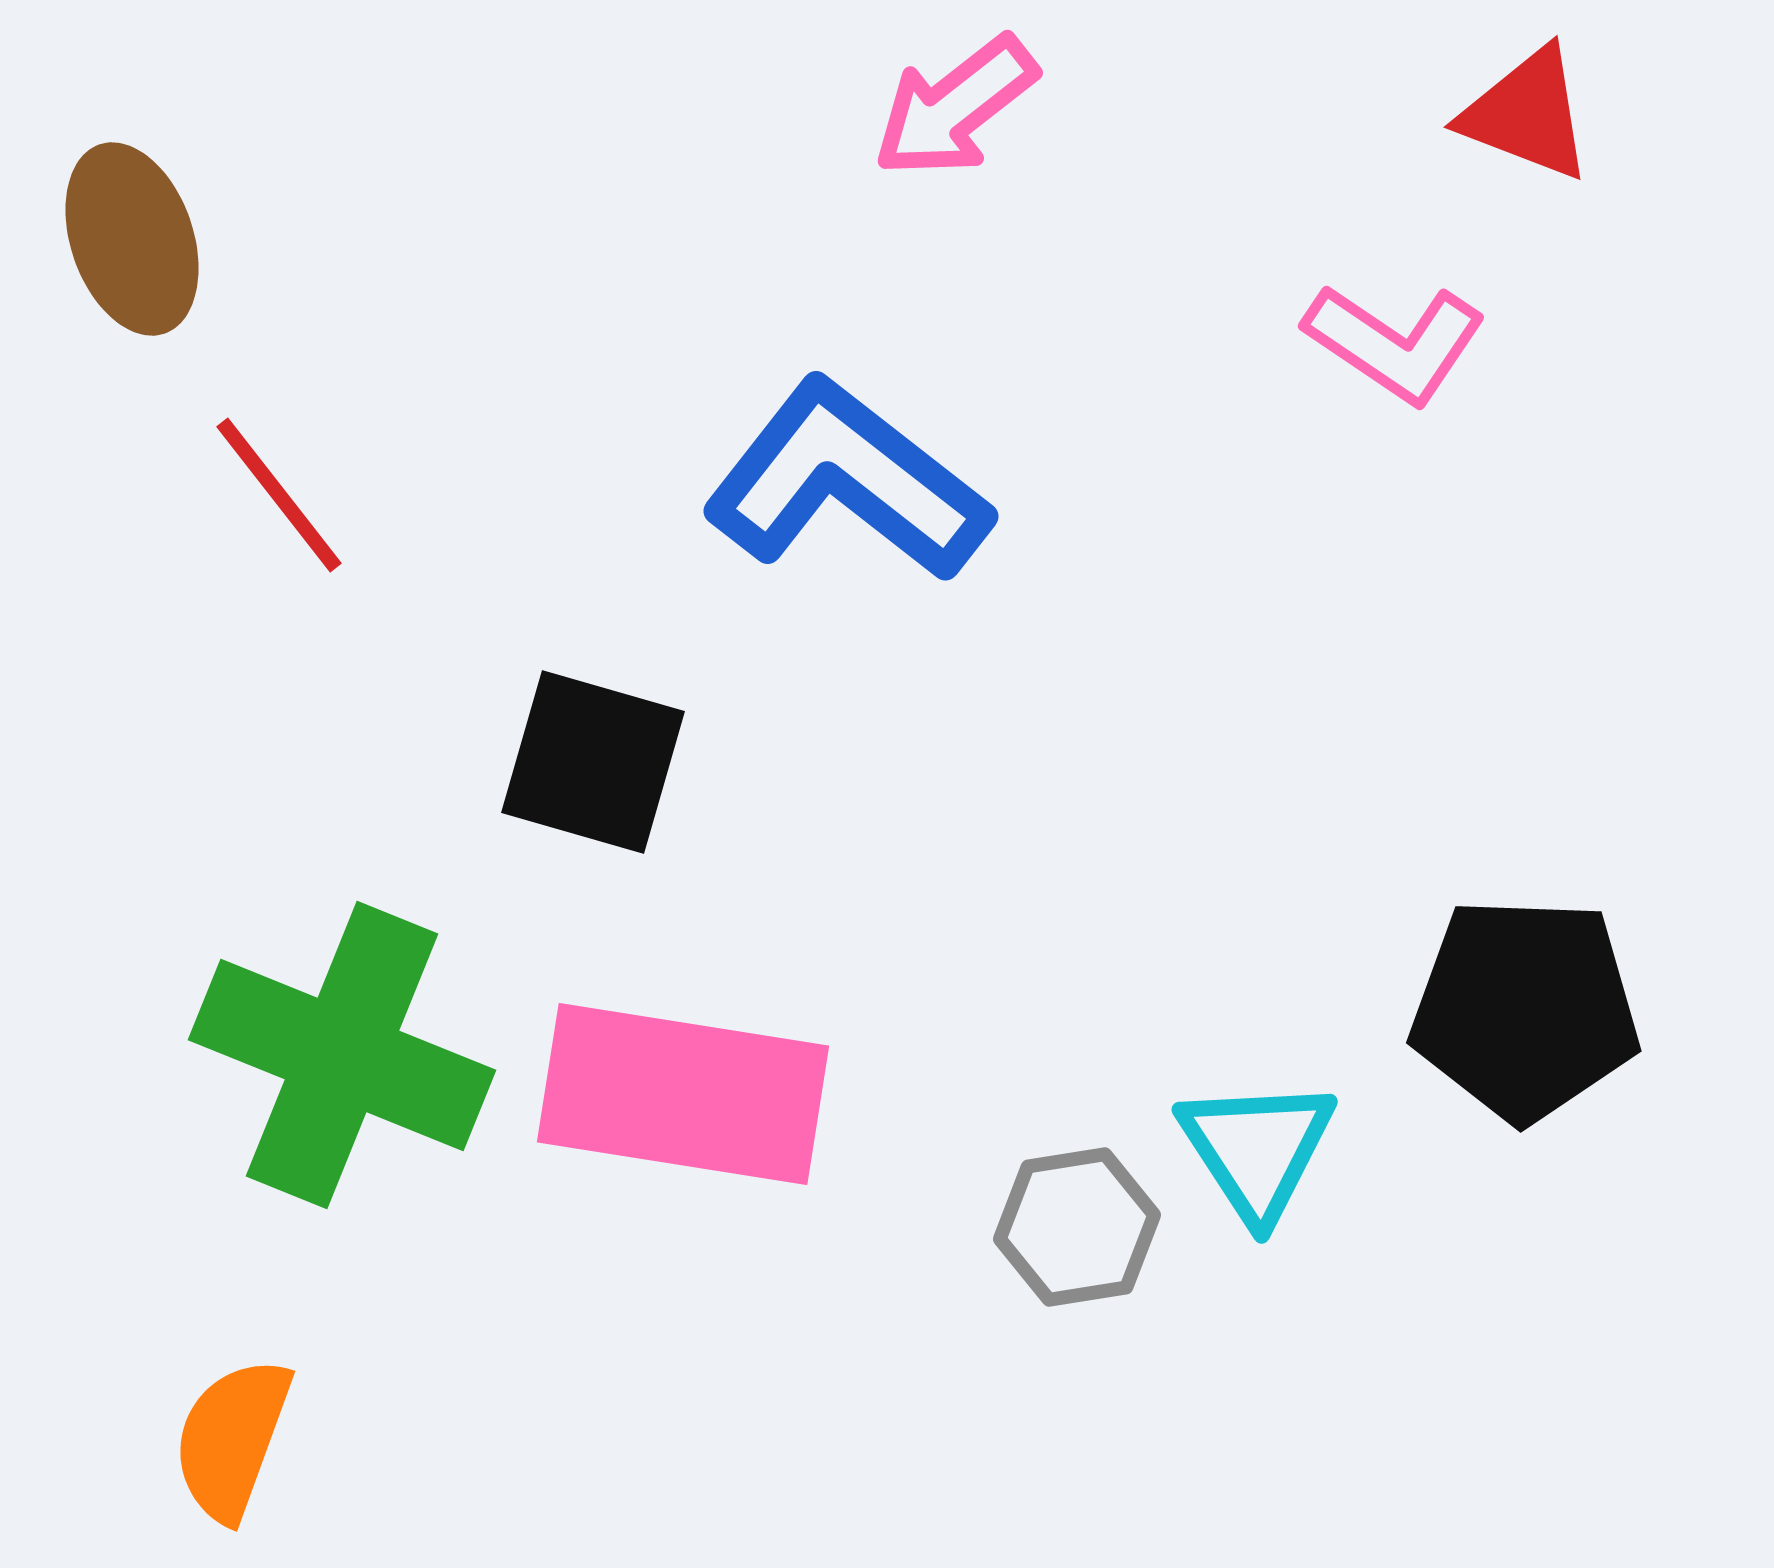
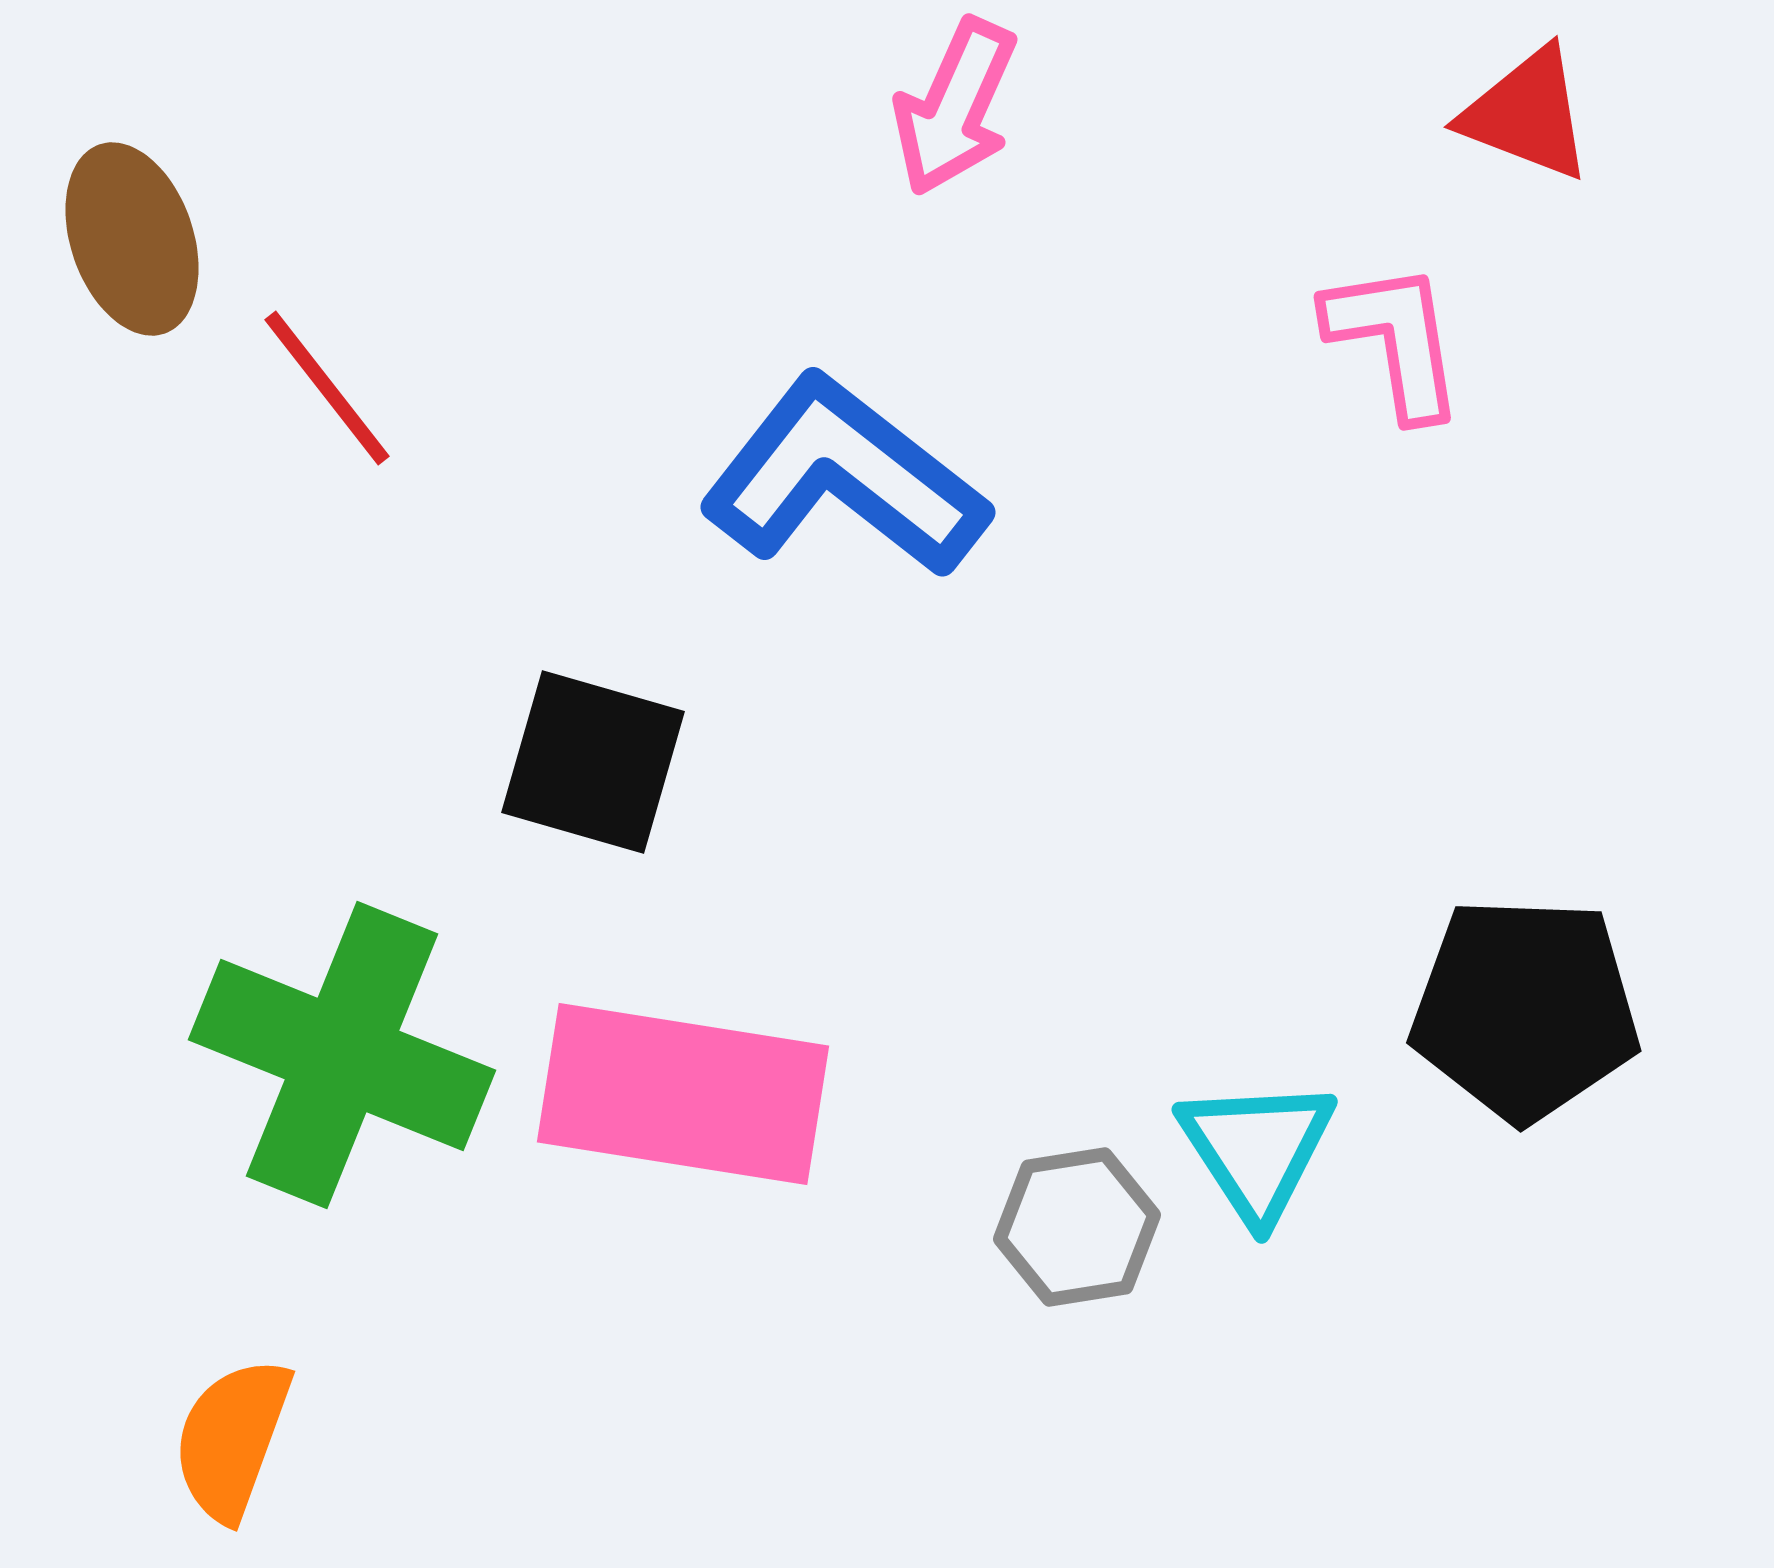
pink arrow: rotated 28 degrees counterclockwise
pink L-shape: moved 3 px up; rotated 133 degrees counterclockwise
blue L-shape: moved 3 px left, 4 px up
red line: moved 48 px right, 107 px up
